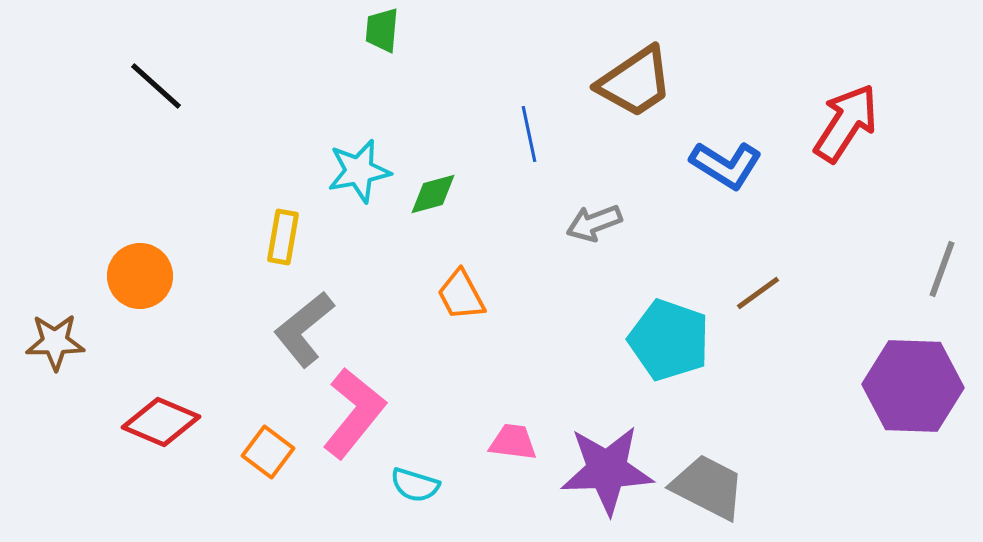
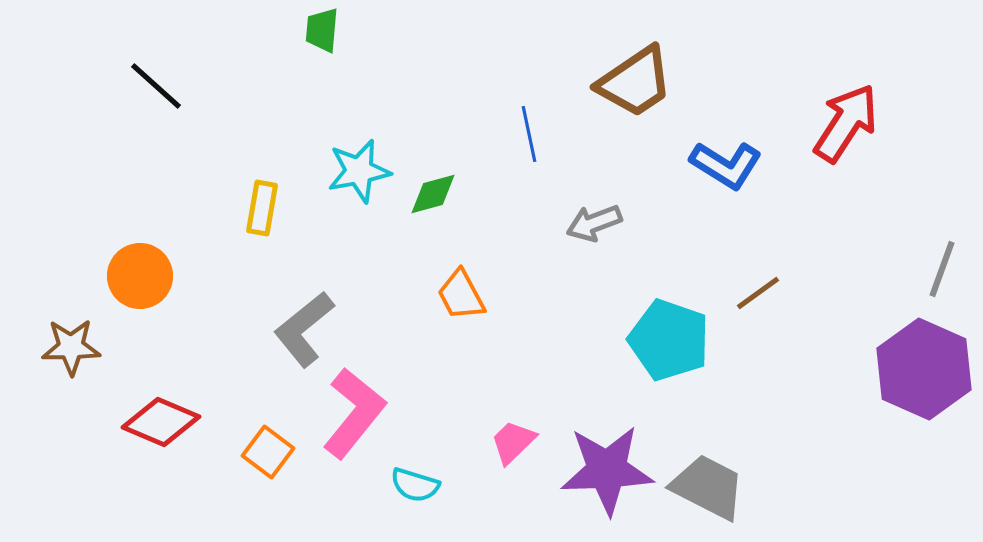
green trapezoid: moved 60 px left
yellow rectangle: moved 21 px left, 29 px up
brown star: moved 16 px right, 5 px down
purple hexagon: moved 11 px right, 17 px up; rotated 22 degrees clockwise
pink trapezoid: rotated 51 degrees counterclockwise
